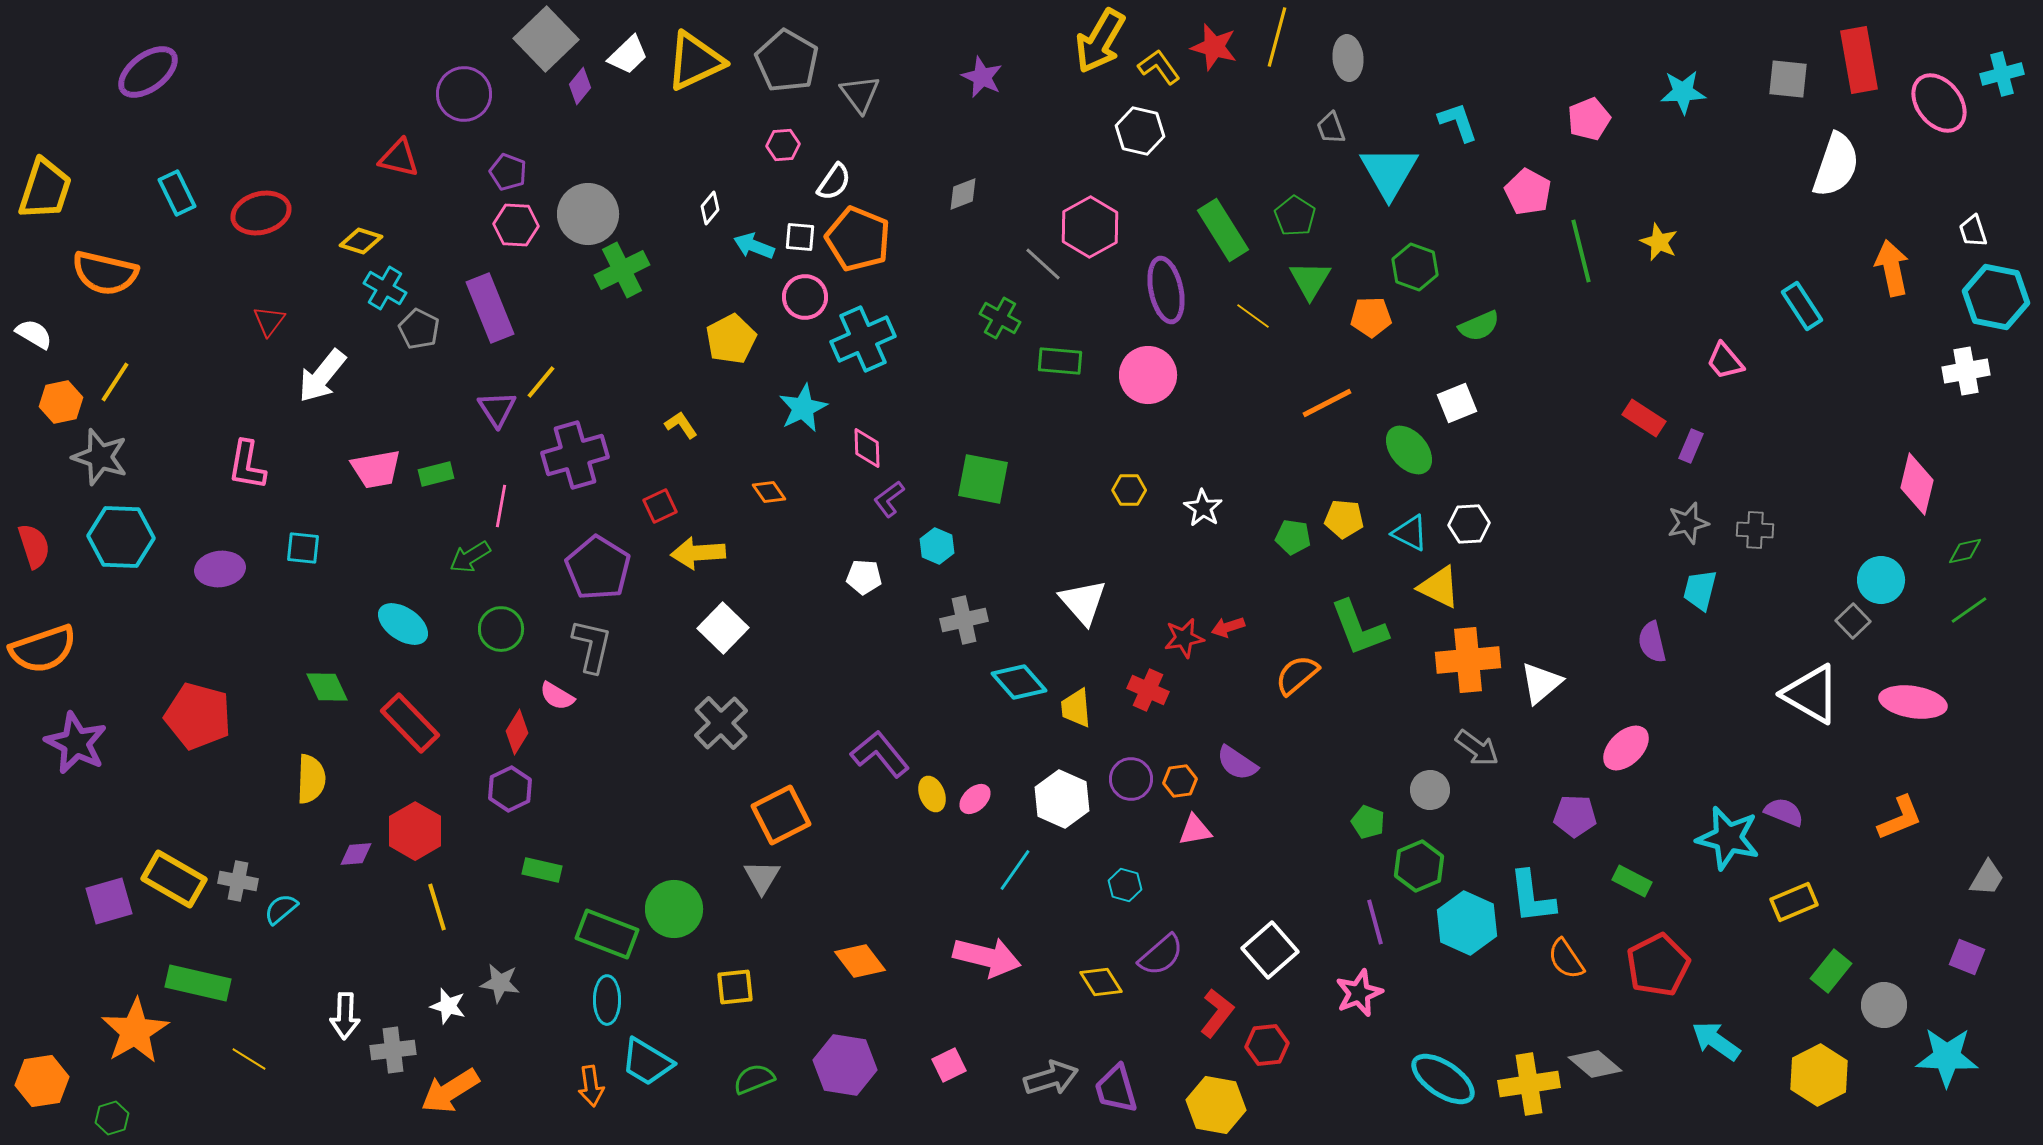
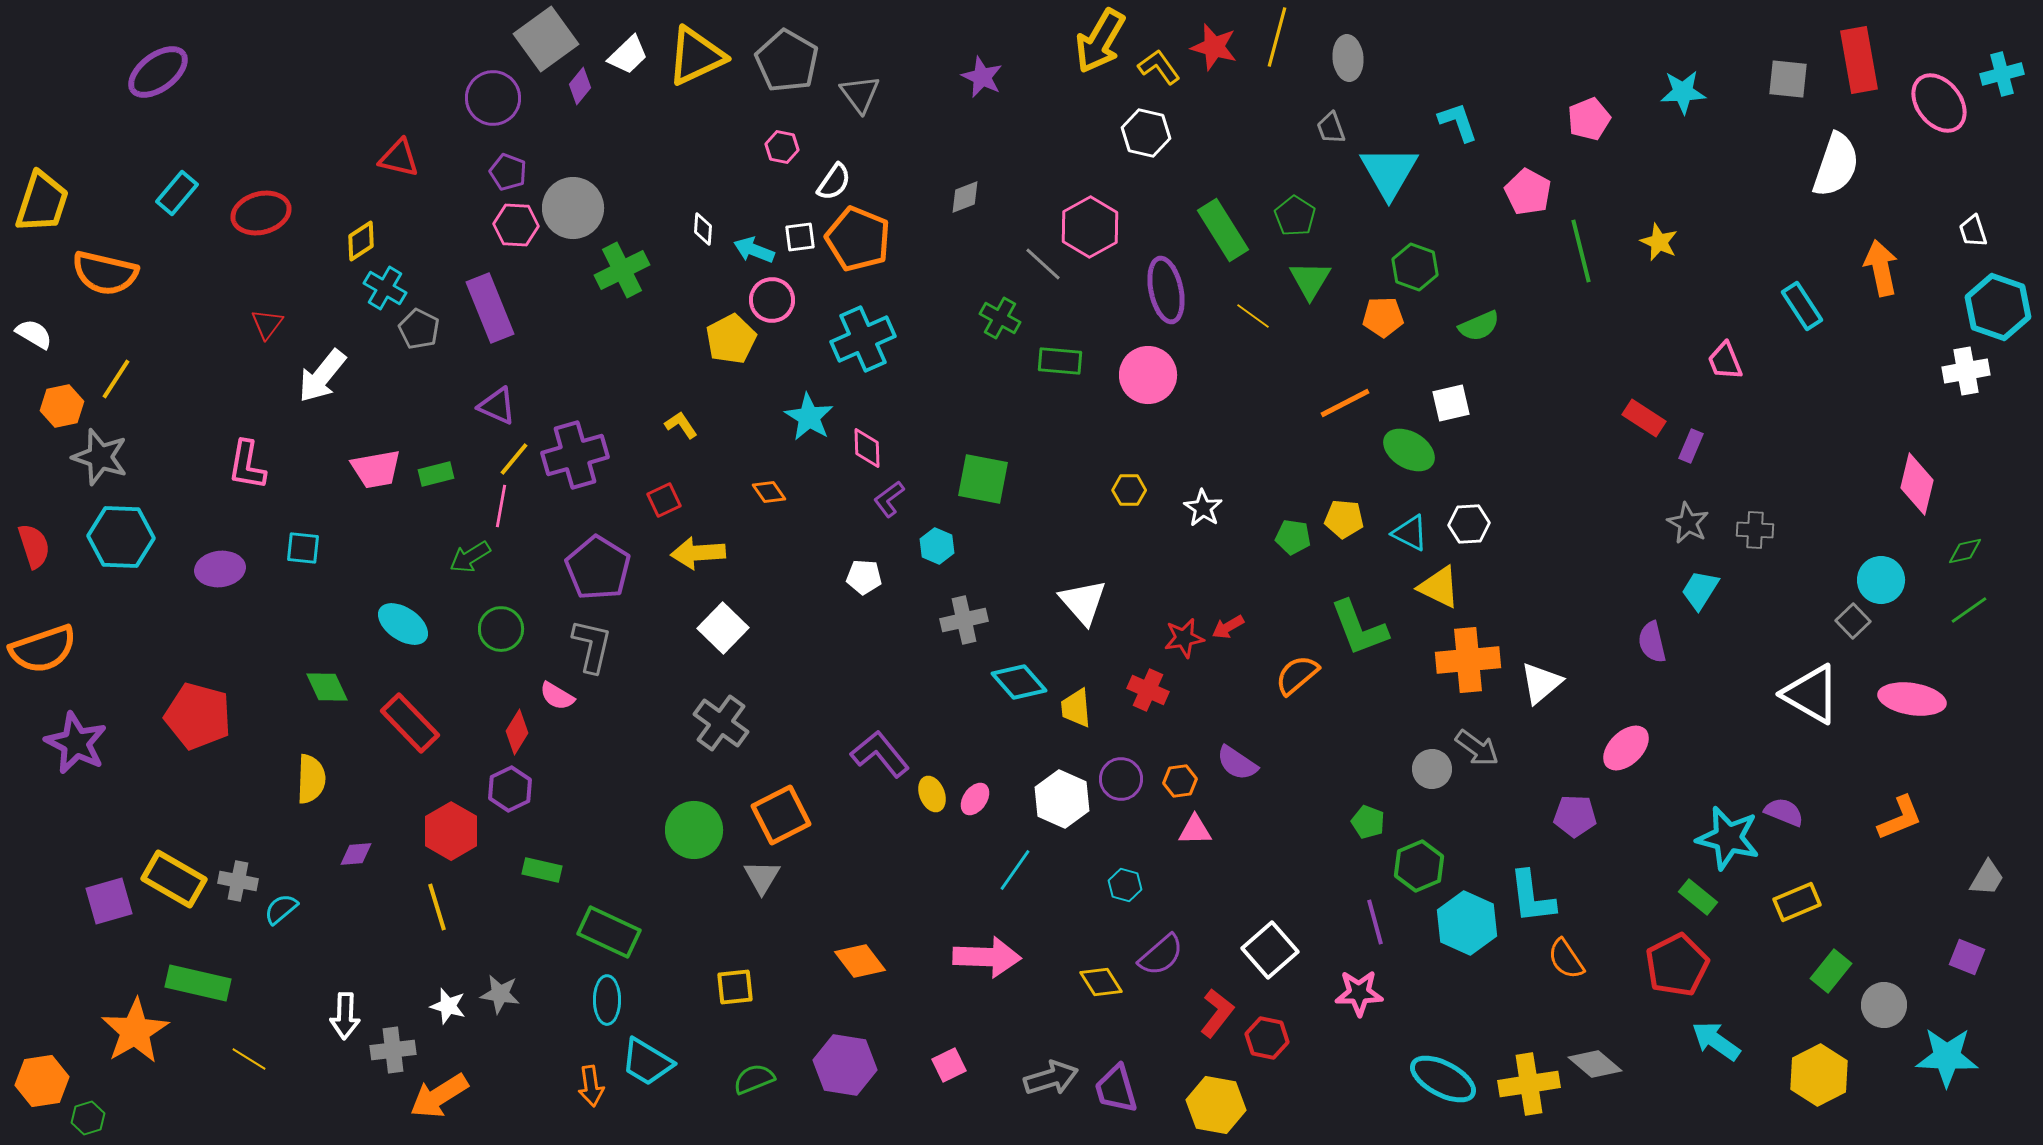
gray square at (546, 39): rotated 8 degrees clockwise
yellow triangle at (695, 61): moved 1 px right, 5 px up
purple ellipse at (148, 72): moved 10 px right
purple circle at (464, 94): moved 29 px right, 4 px down
white hexagon at (1140, 131): moved 6 px right, 2 px down
pink hexagon at (783, 145): moved 1 px left, 2 px down; rotated 16 degrees clockwise
yellow trapezoid at (45, 189): moved 3 px left, 13 px down
cyan rectangle at (177, 193): rotated 66 degrees clockwise
gray diamond at (963, 194): moved 2 px right, 3 px down
white diamond at (710, 208): moved 7 px left, 21 px down; rotated 36 degrees counterclockwise
gray circle at (588, 214): moved 15 px left, 6 px up
white square at (800, 237): rotated 12 degrees counterclockwise
yellow diamond at (361, 241): rotated 51 degrees counterclockwise
cyan arrow at (754, 246): moved 4 px down
orange arrow at (1892, 268): moved 11 px left
pink circle at (805, 297): moved 33 px left, 3 px down
cyan hexagon at (1996, 297): moved 2 px right, 10 px down; rotated 8 degrees clockwise
orange pentagon at (1371, 317): moved 12 px right
red triangle at (269, 321): moved 2 px left, 3 px down
pink trapezoid at (1725, 361): rotated 18 degrees clockwise
yellow line at (115, 382): moved 1 px right, 3 px up
yellow line at (541, 382): moved 27 px left, 77 px down
orange hexagon at (61, 402): moved 1 px right, 4 px down
orange line at (1327, 403): moved 18 px right
white square at (1457, 403): moved 6 px left; rotated 9 degrees clockwise
cyan star at (803, 408): moved 6 px right, 9 px down; rotated 15 degrees counterclockwise
purple triangle at (497, 409): moved 3 px up; rotated 33 degrees counterclockwise
green ellipse at (1409, 450): rotated 18 degrees counterclockwise
red square at (660, 506): moved 4 px right, 6 px up
gray star at (1688, 523): rotated 30 degrees counterclockwise
cyan trapezoid at (1700, 590): rotated 18 degrees clockwise
red arrow at (1228, 627): rotated 12 degrees counterclockwise
pink ellipse at (1913, 702): moved 1 px left, 3 px up
gray cross at (721, 723): rotated 10 degrees counterclockwise
purple circle at (1131, 779): moved 10 px left
gray circle at (1430, 790): moved 2 px right, 21 px up
pink ellipse at (975, 799): rotated 12 degrees counterclockwise
pink triangle at (1195, 830): rotated 9 degrees clockwise
red hexagon at (415, 831): moved 36 px right
green rectangle at (1632, 881): moved 66 px right, 16 px down; rotated 12 degrees clockwise
yellow rectangle at (1794, 902): moved 3 px right
green circle at (674, 909): moved 20 px right, 79 px up
green rectangle at (607, 934): moved 2 px right, 2 px up; rotated 4 degrees clockwise
pink arrow at (987, 957): rotated 12 degrees counterclockwise
red pentagon at (1658, 965): moved 19 px right
gray star at (500, 983): moved 11 px down
pink star at (1359, 993): rotated 21 degrees clockwise
red hexagon at (1267, 1045): moved 7 px up; rotated 18 degrees clockwise
cyan ellipse at (1443, 1079): rotated 6 degrees counterclockwise
orange arrow at (450, 1091): moved 11 px left, 5 px down
green hexagon at (112, 1118): moved 24 px left
